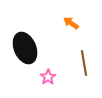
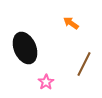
brown line: moved 1 px down; rotated 35 degrees clockwise
pink star: moved 2 px left, 5 px down
